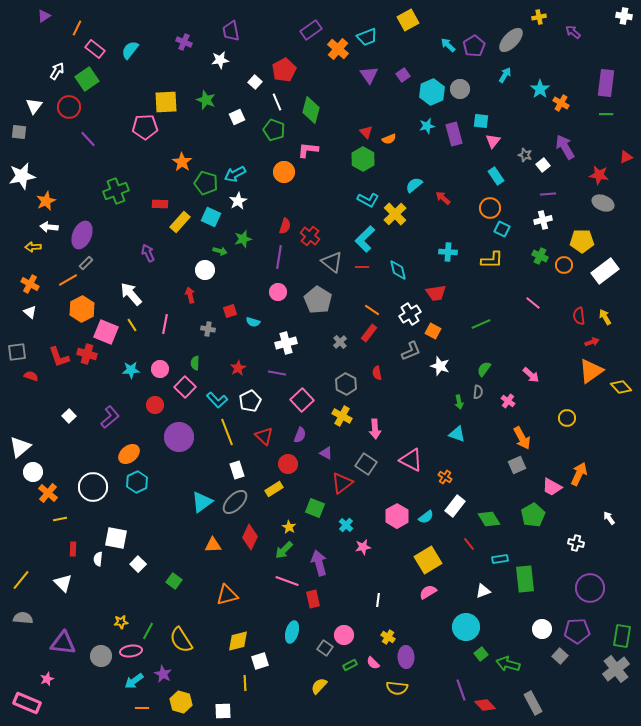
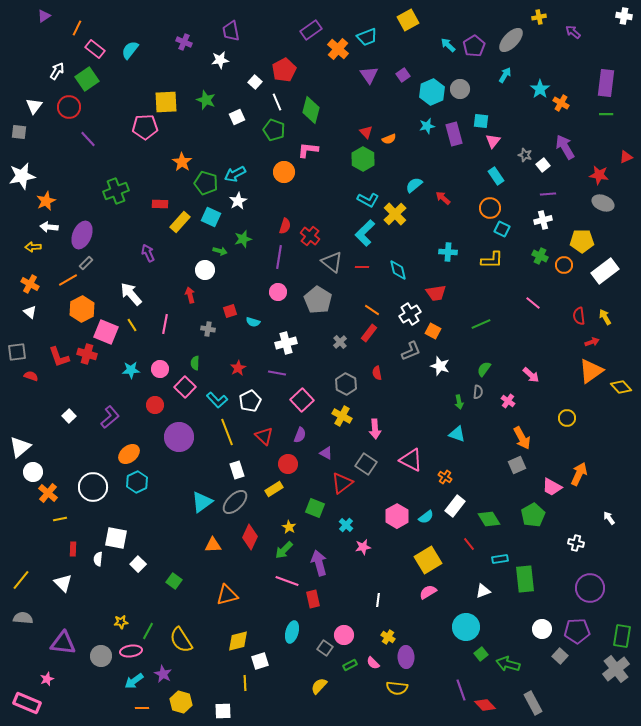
cyan L-shape at (365, 239): moved 6 px up
